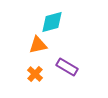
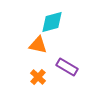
orange triangle: rotated 24 degrees clockwise
orange cross: moved 3 px right, 3 px down
